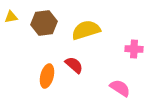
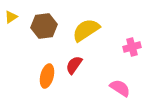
yellow triangle: rotated 24 degrees counterclockwise
brown hexagon: moved 3 px down
yellow semicircle: rotated 16 degrees counterclockwise
pink cross: moved 2 px left, 2 px up; rotated 18 degrees counterclockwise
red semicircle: rotated 96 degrees counterclockwise
